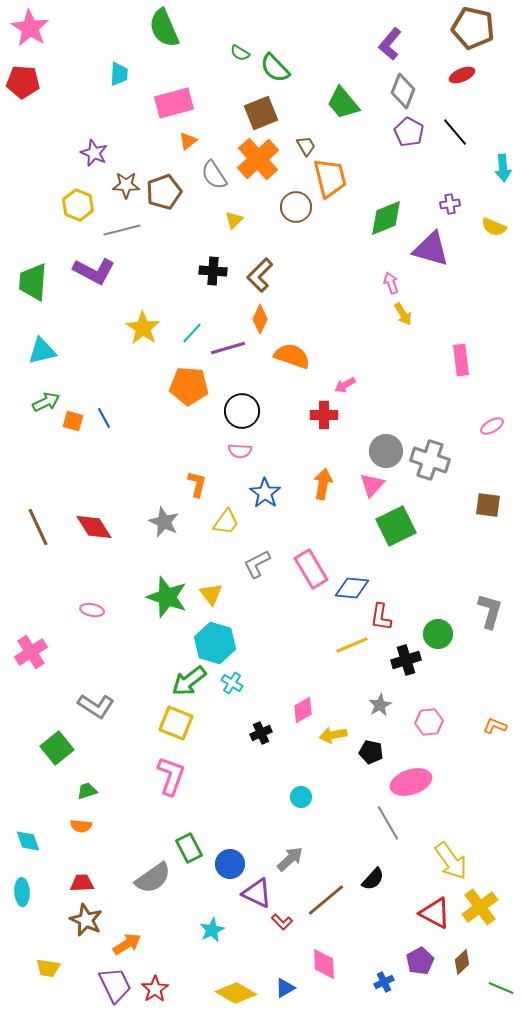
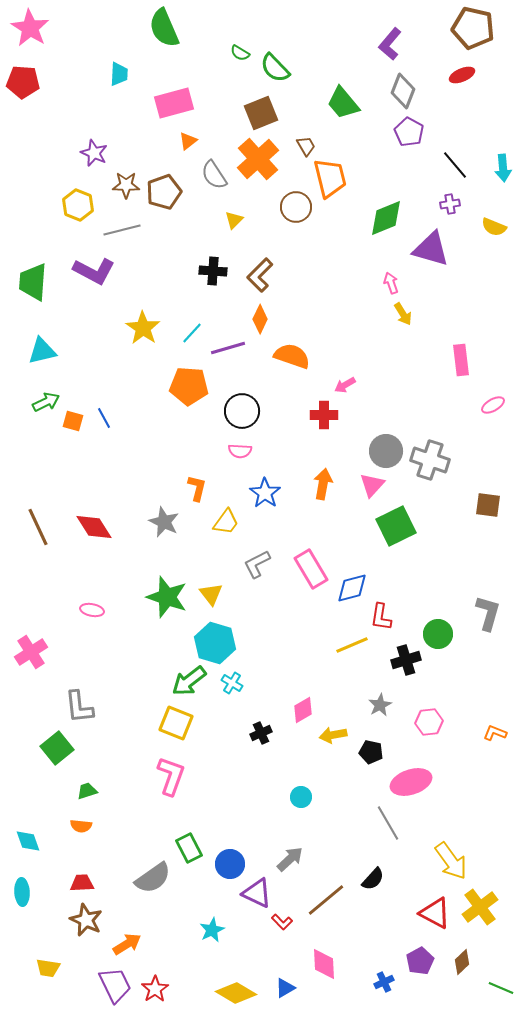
black line at (455, 132): moved 33 px down
pink ellipse at (492, 426): moved 1 px right, 21 px up
orange L-shape at (197, 484): moved 4 px down
blue diamond at (352, 588): rotated 20 degrees counterclockwise
gray L-shape at (490, 611): moved 2 px left, 2 px down
gray L-shape at (96, 706): moved 17 px left, 1 px down; rotated 51 degrees clockwise
orange L-shape at (495, 726): moved 7 px down
